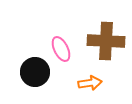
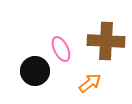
black circle: moved 1 px up
orange arrow: rotated 30 degrees counterclockwise
